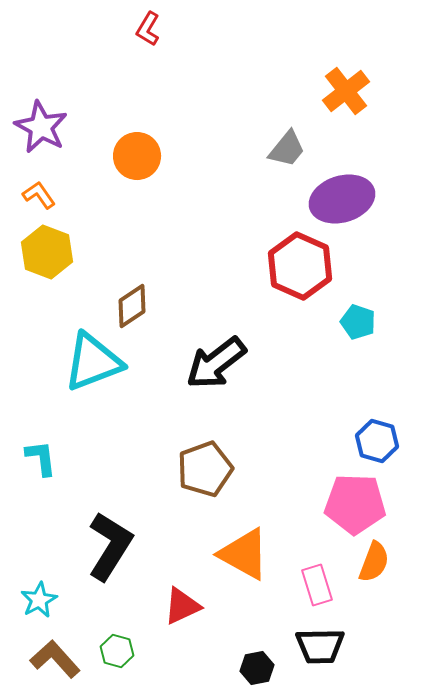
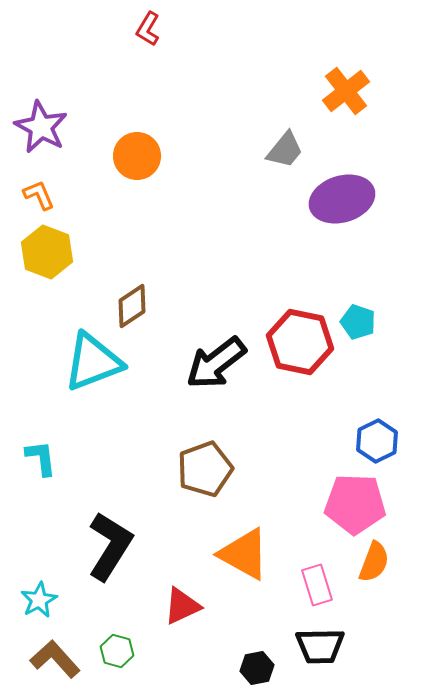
gray trapezoid: moved 2 px left, 1 px down
orange L-shape: rotated 12 degrees clockwise
red hexagon: moved 76 px down; rotated 12 degrees counterclockwise
blue hexagon: rotated 18 degrees clockwise
